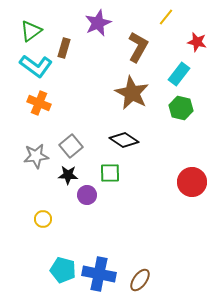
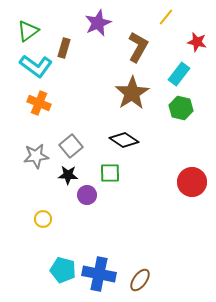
green triangle: moved 3 px left
brown star: rotated 12 degrees clockwise
